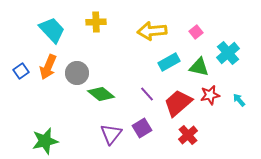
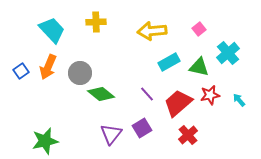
pink square: moved 3 px right, 3 px up
gray circle: moved 3 px right
